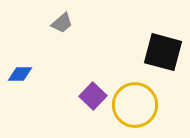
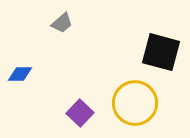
black square: moved 2 px left
purple square: moved 13 px left, 17 px down
yellow circle: moved 2 px up
